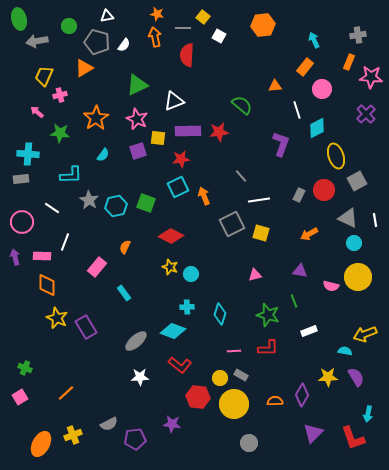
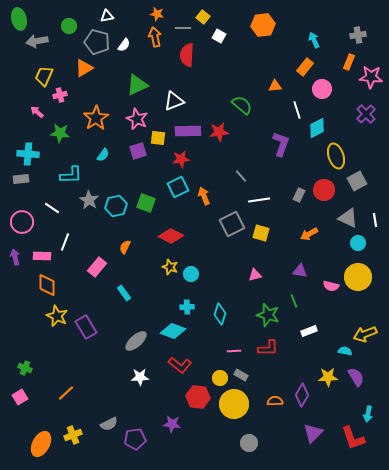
cyan circle at (354, 243): moved 4 px right
yellow star at (57, 318): moved 2 px up
